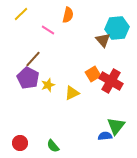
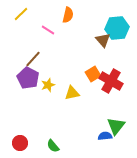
yellow triangle: rotated 14 degrees clockwise
